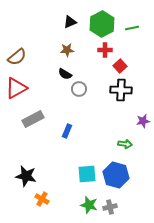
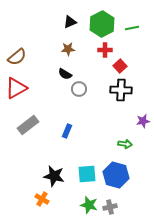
brown star: moved 1 px right, 1 px up
gray rectangle: moved 5 px left, 6 px down; rotated 10 degrees counterclockwise
black star: moved 28 px right
